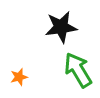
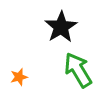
black star: rotated 24 degrees counterclockwise
